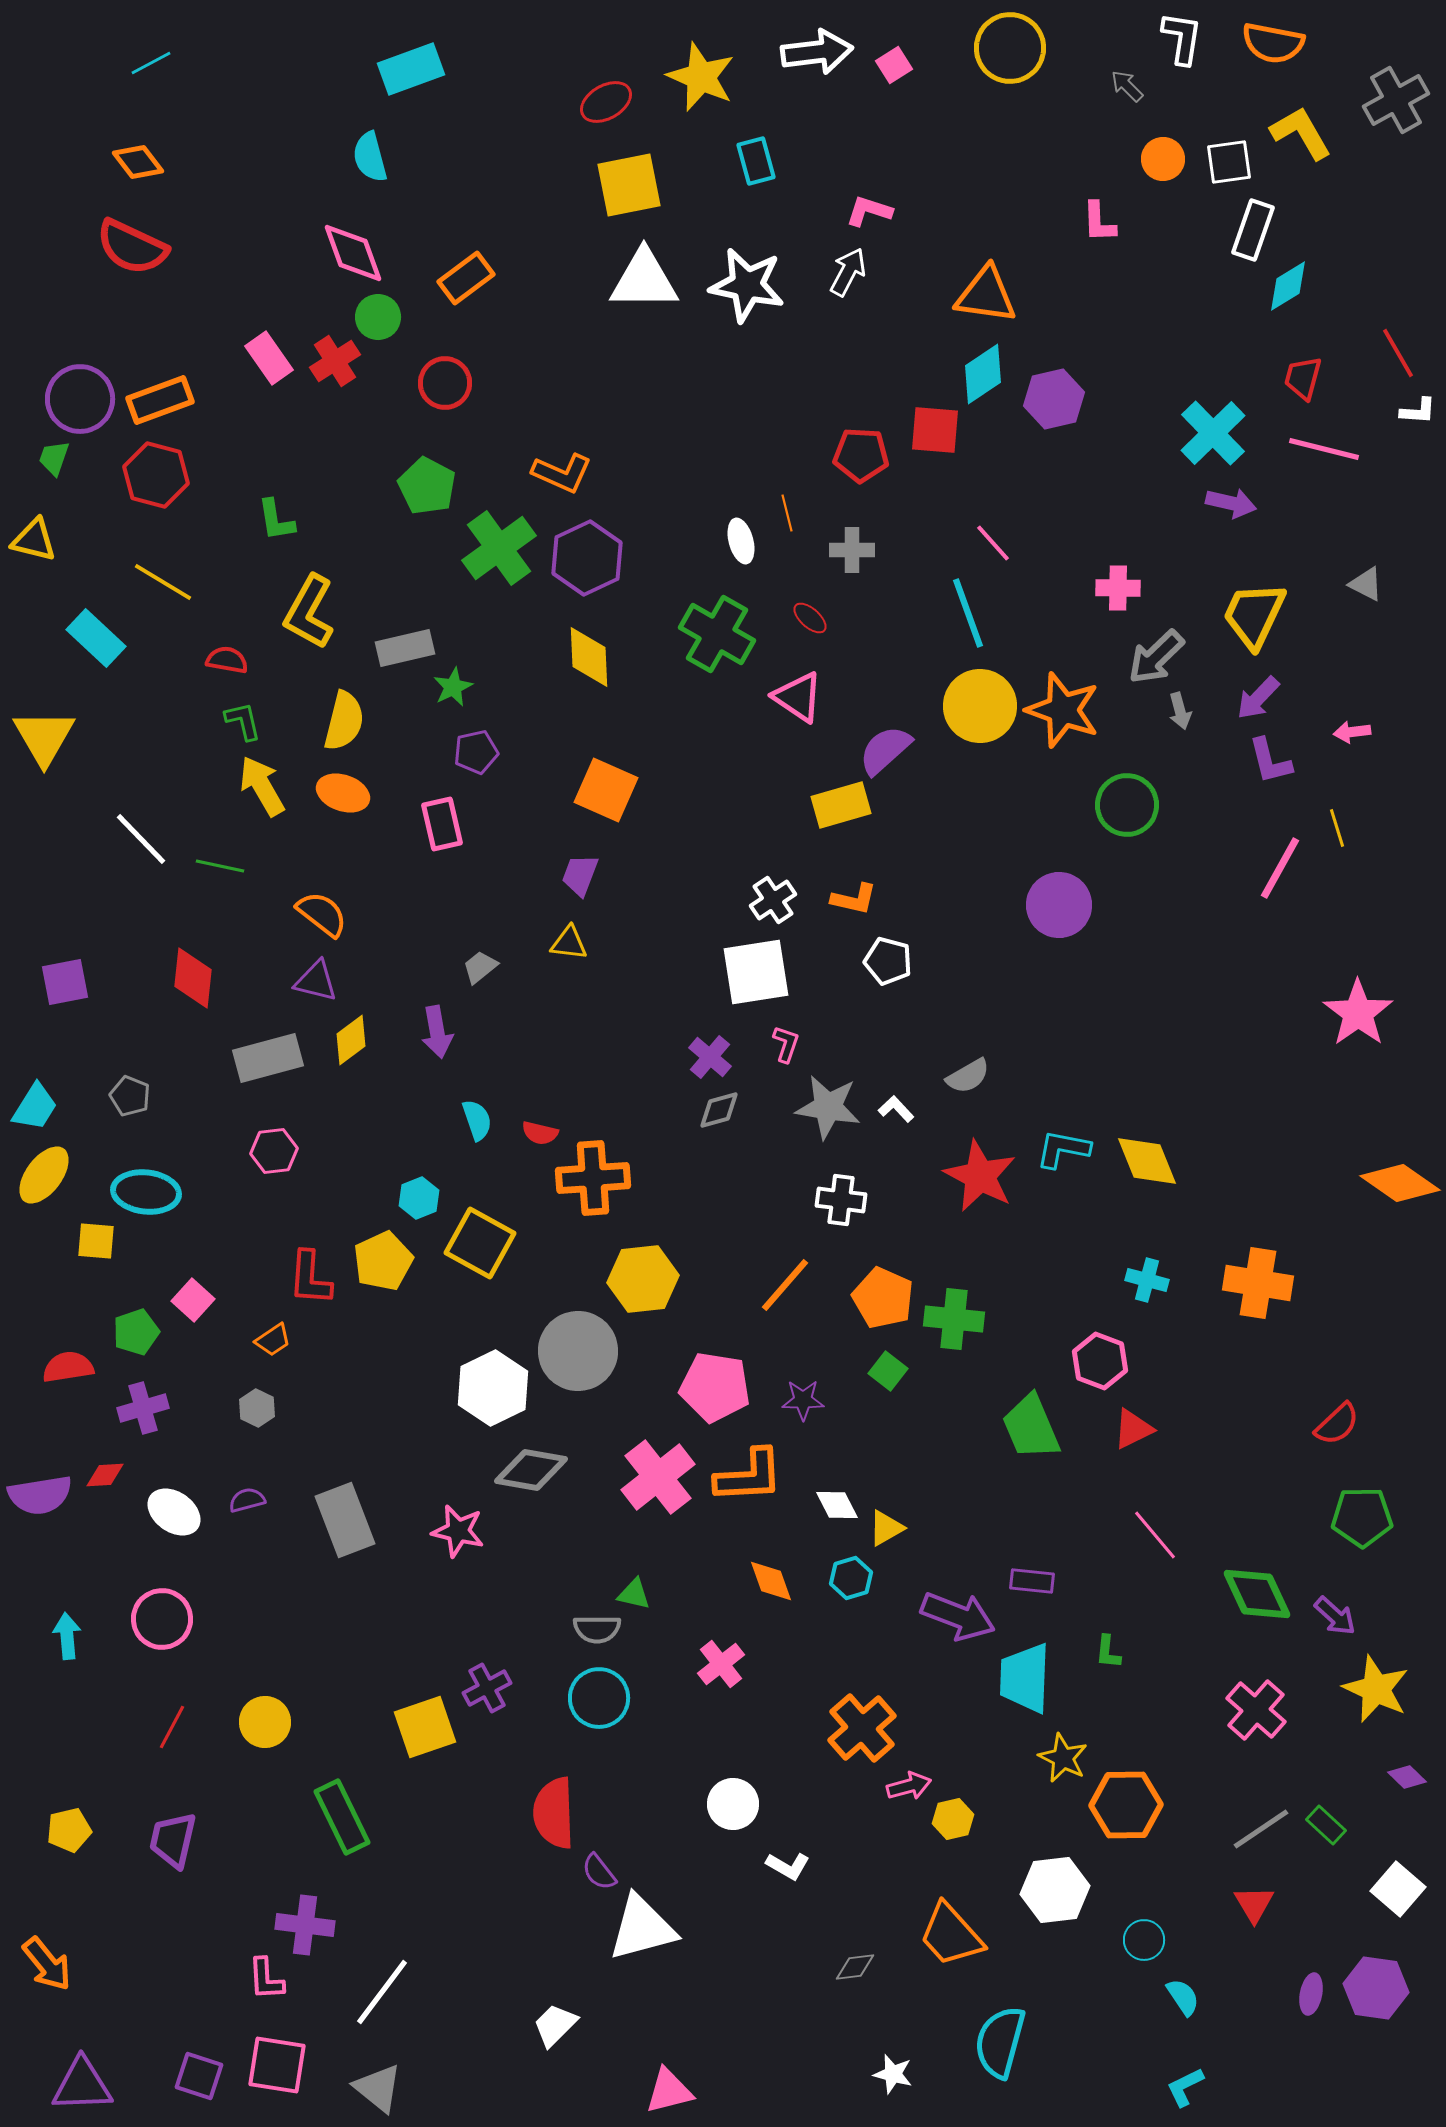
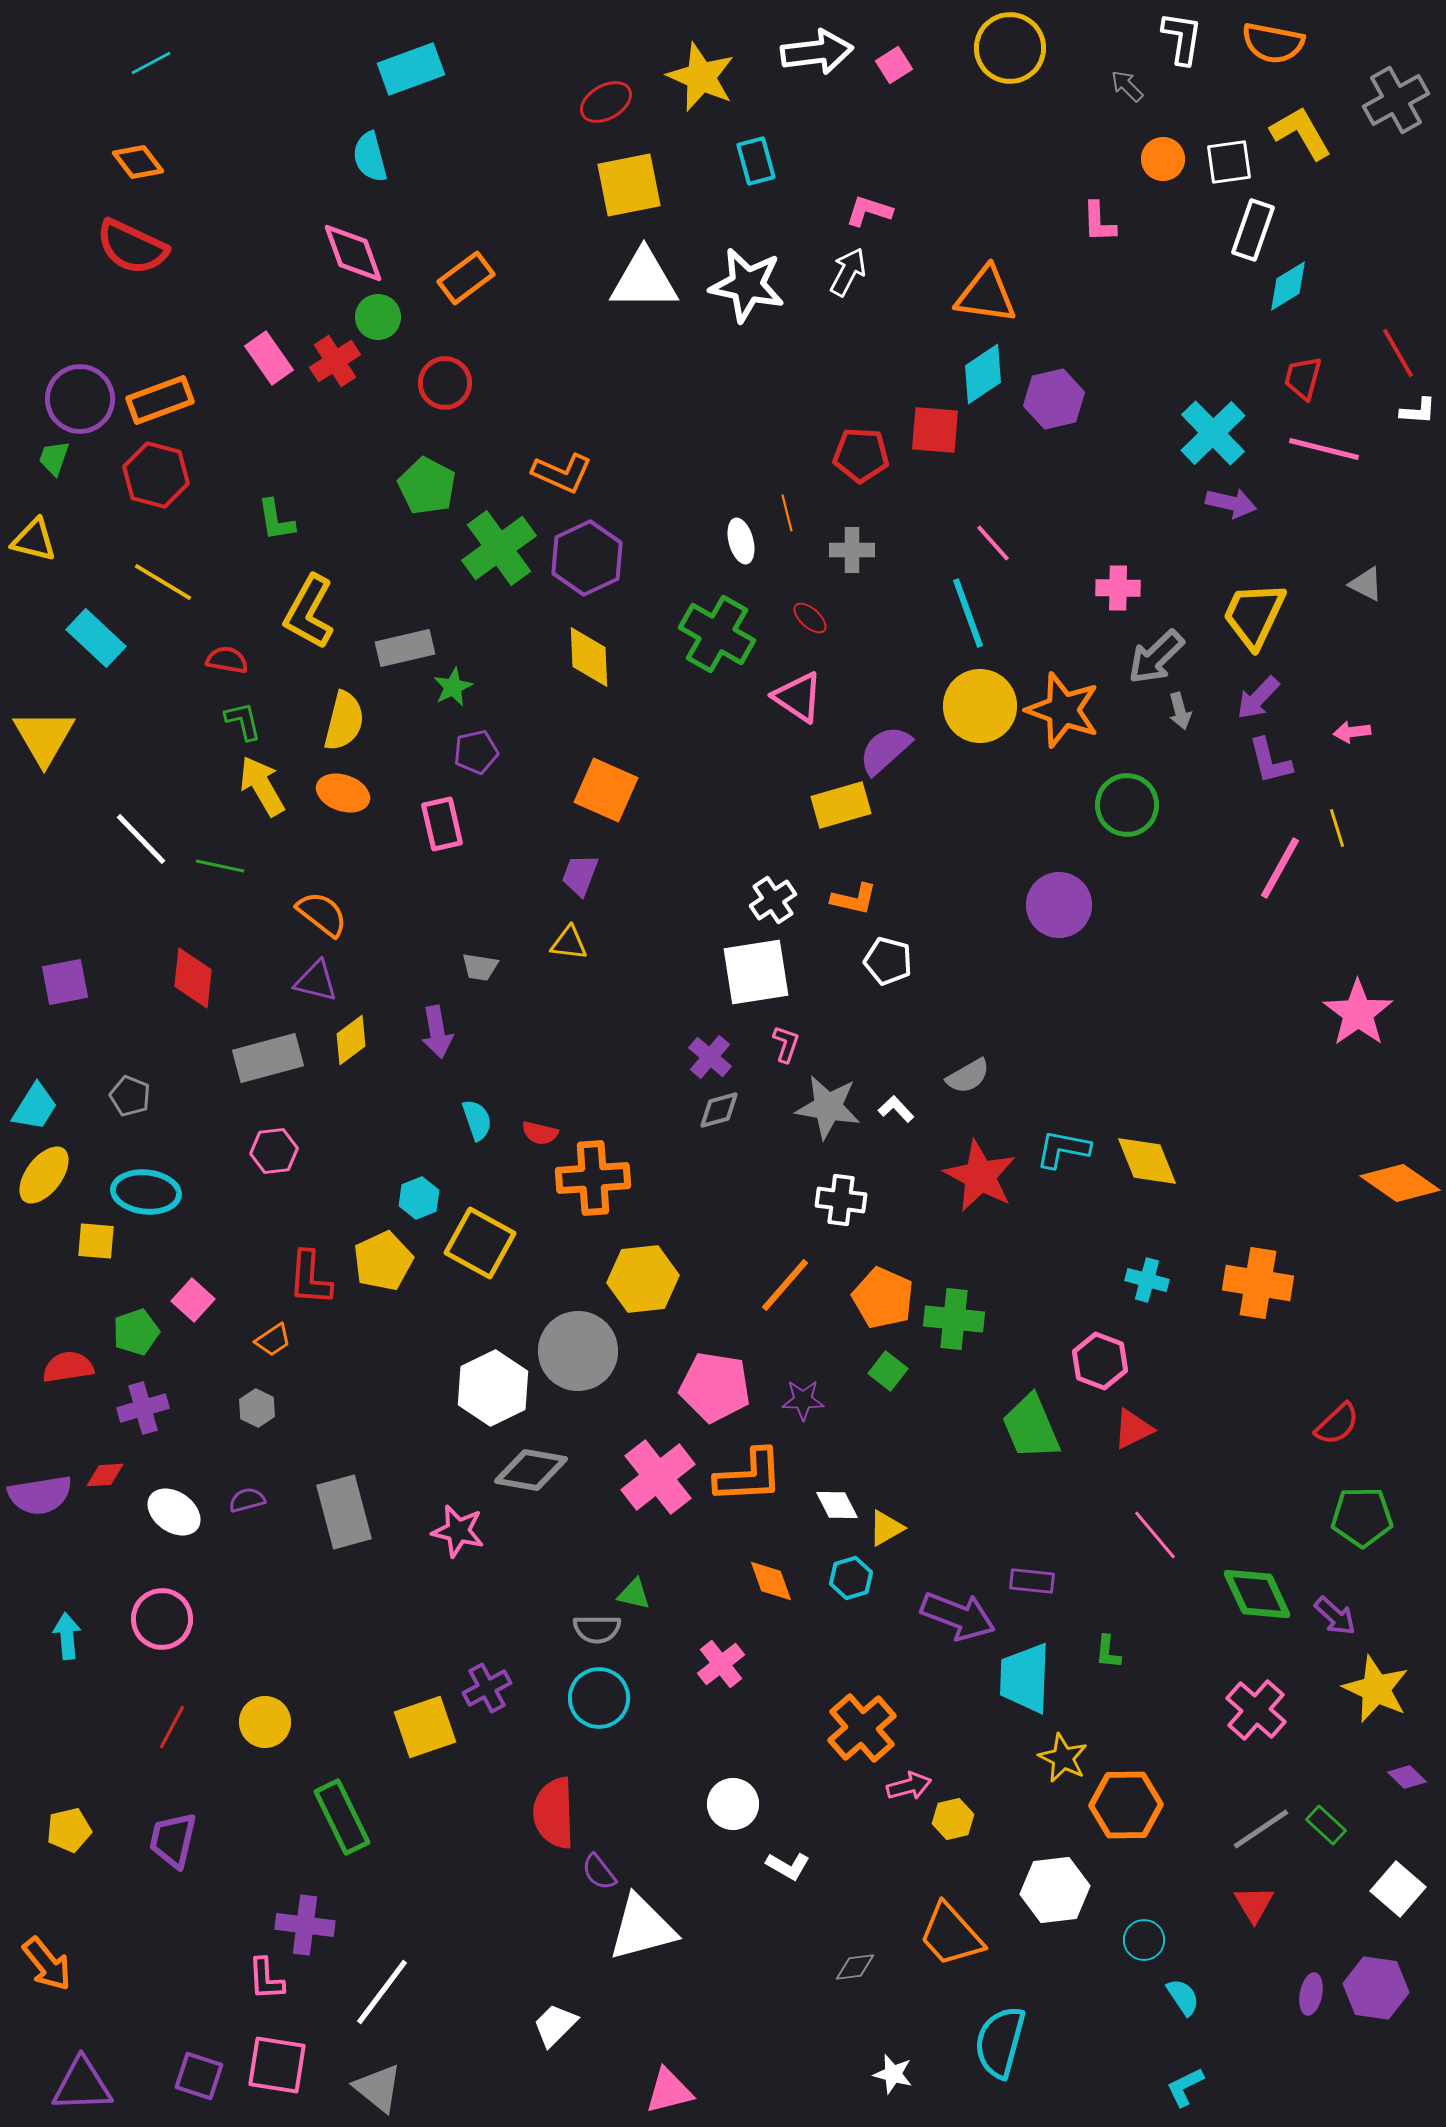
gray trapezoid at (480, 967): rotated 132 degrees counterclockwise
gray rectangle at (345, 1520): moved 1 px left, 8 px up; rotated 6 degrees clockwise
